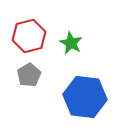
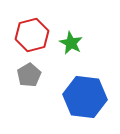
red hexagon: moved 3 px right, 1 px up
